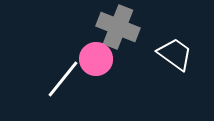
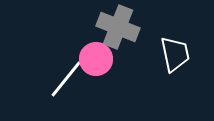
white trapezoid: rotated 42 degrees clockwise
white line: moved 3 px right
